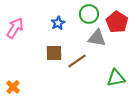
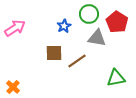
blue star: moved 6 px right, 3 px down
pink arrow: rotated 25 degrees clockwise
